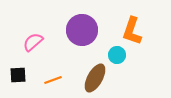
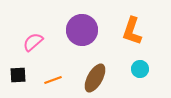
cyan circle: moved 23 px right, 14 px down
